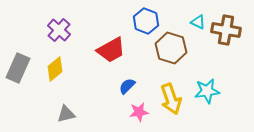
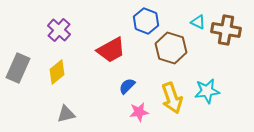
yellow diamond: moved 2 px right, 3 px down
yellow arrow: moved 1 px right, 1 px up
